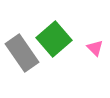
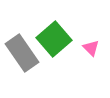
pink triangle: moved 4 px left
